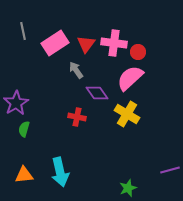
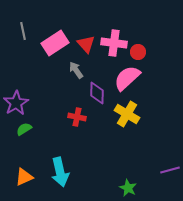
red triangle: rotated 18 degrees counterclockwise
pink semicircle: moved 3 px left
purple diamond: rotated 35 degrees clockwise
green semicircle: rotated 42 degrees clockwise
orange triangle: moved 2 px down; rotated 18 degrees counterclockwise
green star: rotated 24 degrees counterclockwise
